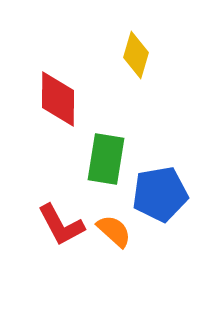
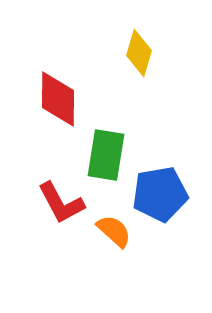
yellow diamond: moved 3 px right, 2 px up
green rectangle: moved 4 px up
red L-shape: moved 22 px up
